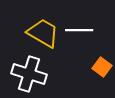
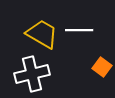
yellow trapezoid: moved 1 px left, 1 px down
white cross: moved 3 px right; rotated 32 degrees counterclockwise
